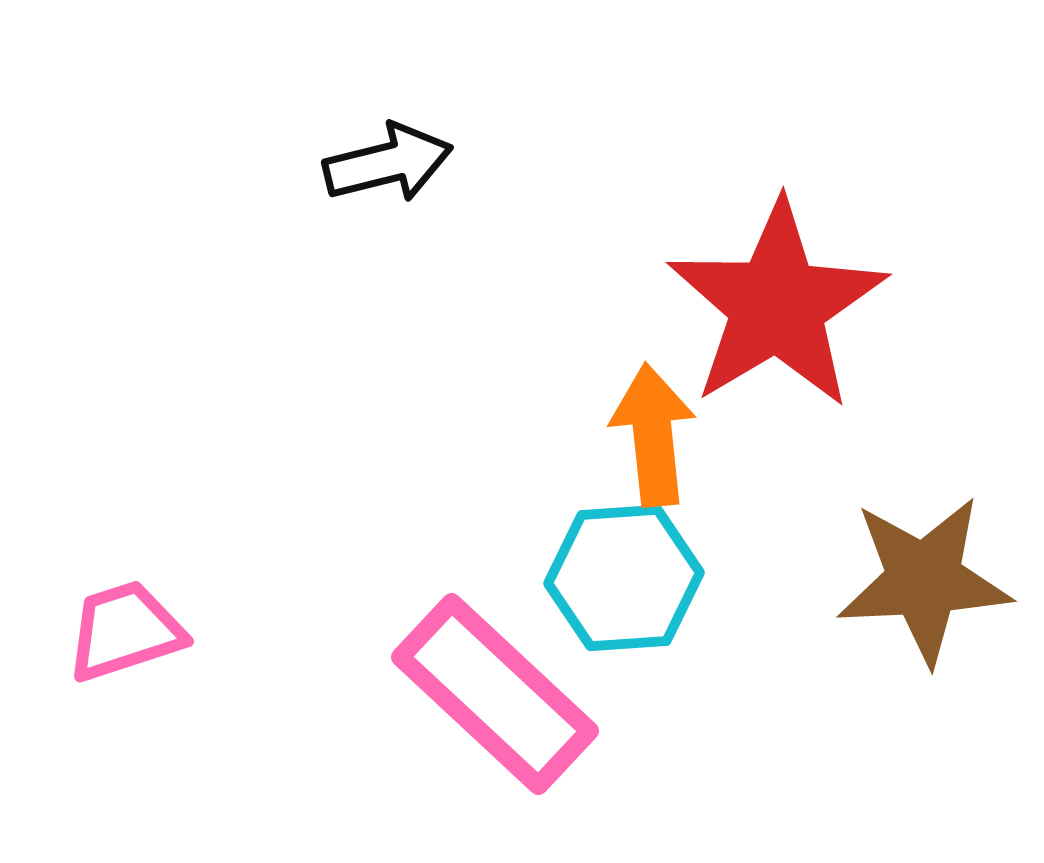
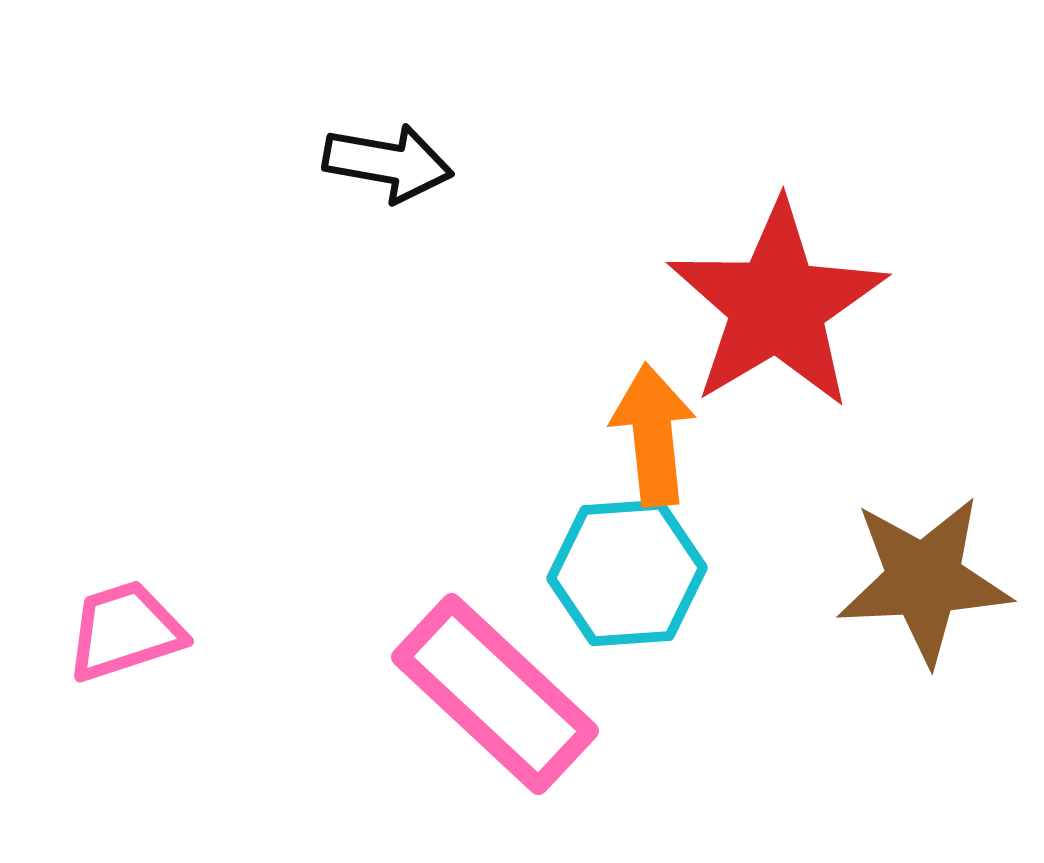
black arrow: rotated 24 degrees clockwise
cyan hexagon: moved 3 px right, 5 px up
